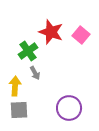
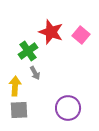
purple circle: moved 1 px left
